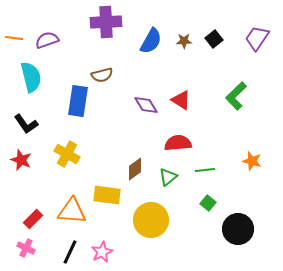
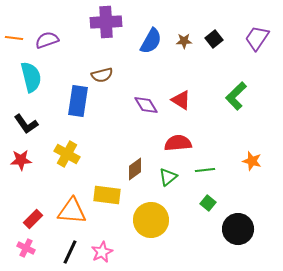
red star: rotated 25 degrees counterclockwise
